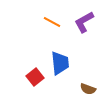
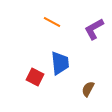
purple L-shape: moved 10 px right, 7 px down
red square: rotated 24 degrees counterclockwise
brown semicircle: rotated 98 degrees clockwise
